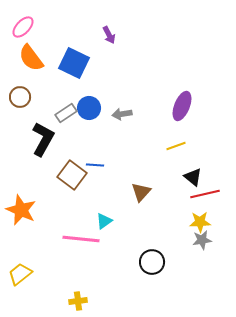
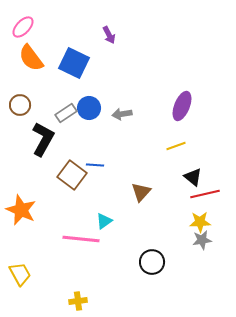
brown circle: moved 8 px down
yellow trapezoid: rotated 100 degrees clockwise
